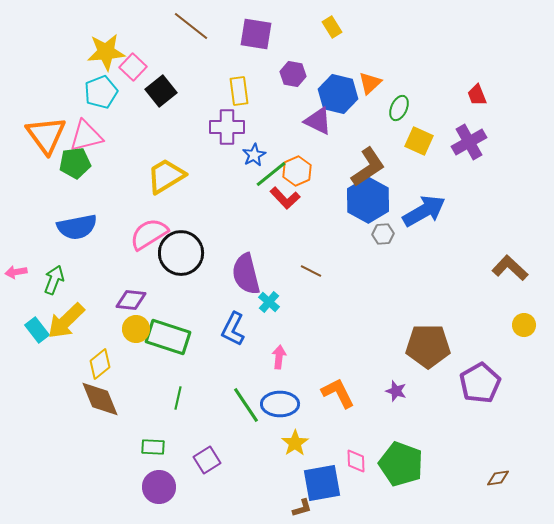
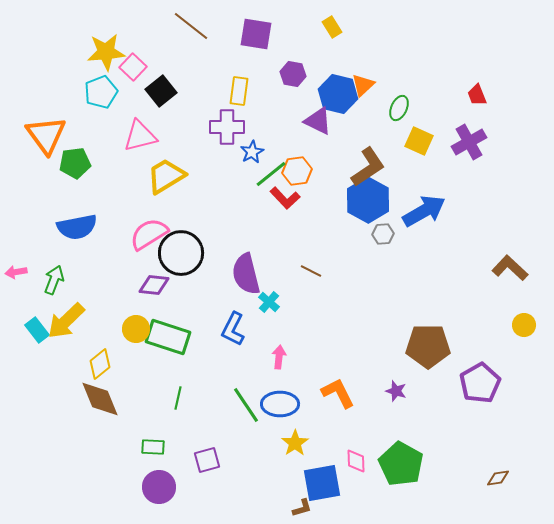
orange triangle at (370, 83): moved 7 px left, 2 px down
yellow rectangle at (239, 91): rotated 16 degrees clockwise
pink triangle at (86, 136): moved 54 px right
blue star at (254, 155): moved 2 px left, 3 px up
orange hexagon at (297, 171): rotated 16 degrees clockwise
purple diamond at (131, 300): moved 23 px right, 15 px up
purple square at (207, 460): rotated 16 degrees clockwise
green pentagon at (401, 464): rotated 9 degrees clockwise
